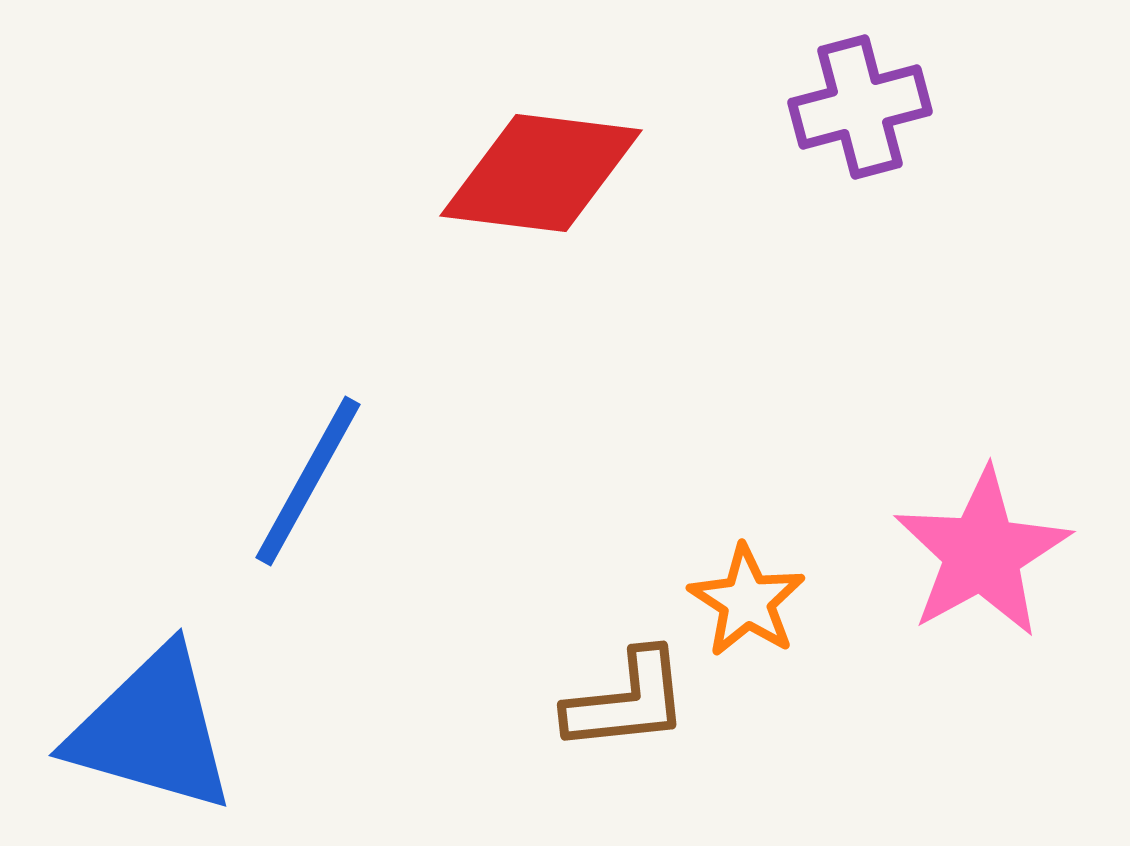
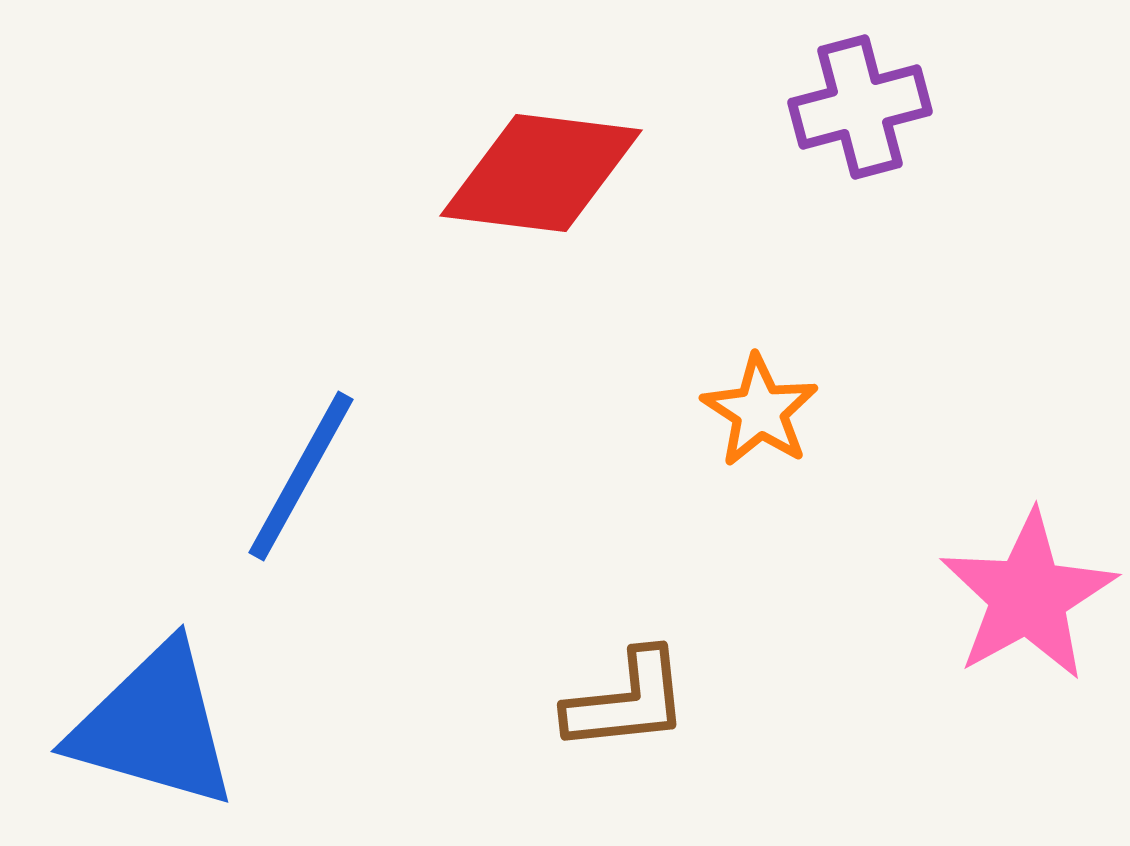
blue line: moved 7 px left, 5 px up
pink star: moved 46 px right, 43 px down
orange star: moved 13 px right, 190 px up
blue triangle: moved 2 px right, 4 px up
